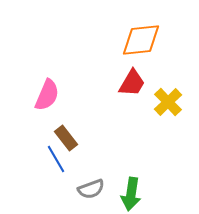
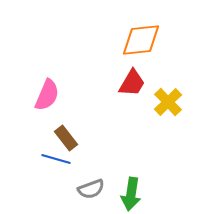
blue line: rotated 44 degrees counterclockwise
